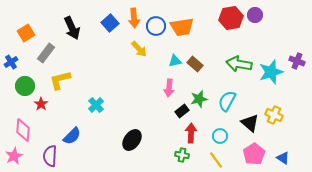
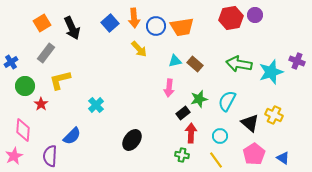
orange square: moved 16 px right, 10 px up
black rectangle: moved 1 px right, 2 px down
